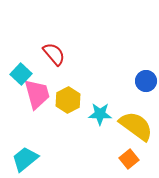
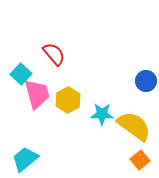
cyan star: moved 2 px right
yellow semicircle: moved 2 px left
orange square: moved 11 px right, 1 px down
